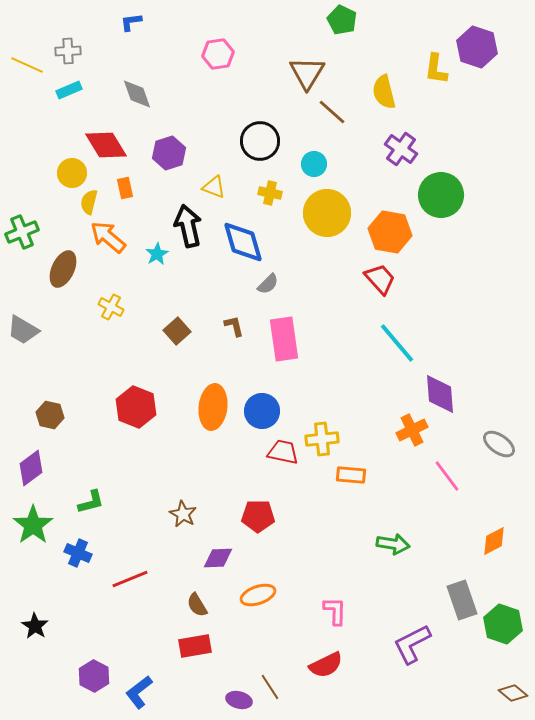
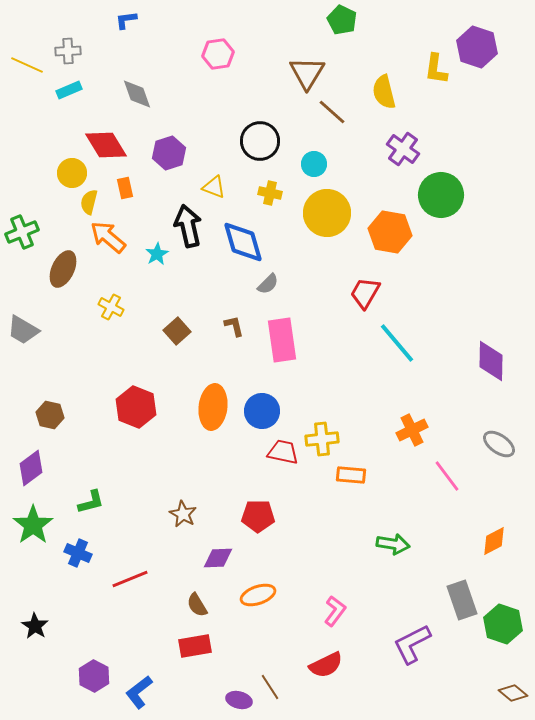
blue L-shape at (131, 22): moved 5 px left, 2 px up
purple cross at (401, 149): moved 2 px right
red trapezoid at (380, 279): moved 15 px left, 14 px down; rotated 108 degrees counterclockwise
pink rectangle at (284, 339): moved 2 px left, 1 px down
purple diamond at (440, 394): moved 51 px right, 33 px up; rotated 6 degrees clockwise
pink L-shape at (335, 611): rotated 36 degrees clockwise
